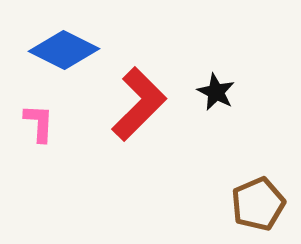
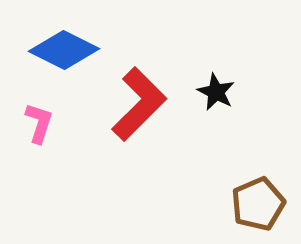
pink L-shape: rotated 15 degrees clockwise
